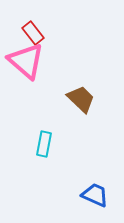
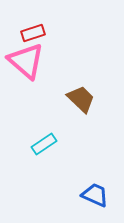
red rectangle: rotated 70 degrees counterclockwise
cyan rectangle: rotated 45 degrees clockwise
